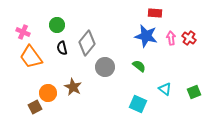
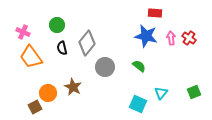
cyan triangle: moved 4 px left, 4 px down; rotated 32 degrees clockwise
